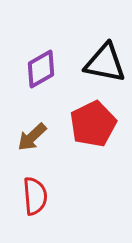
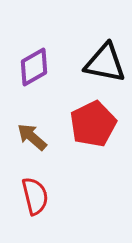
purple diamond: moved 7 px left, 2 px up
brown arrow: rotated 84 degrees clockwise
red semicircle: rotated 9 degrees counterclockwise
